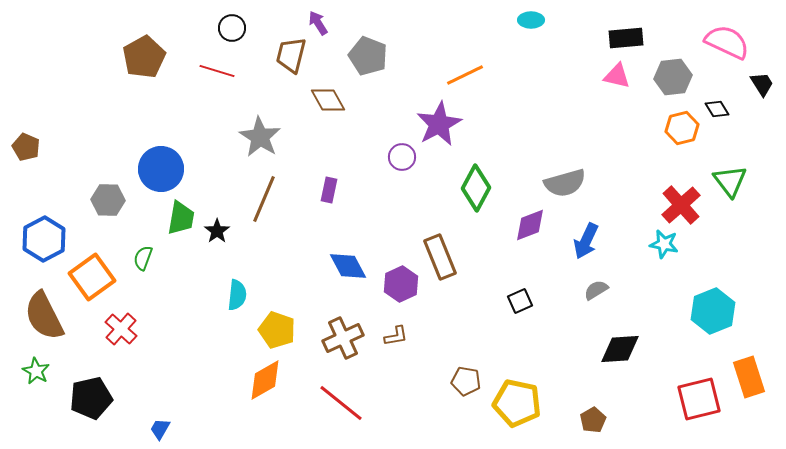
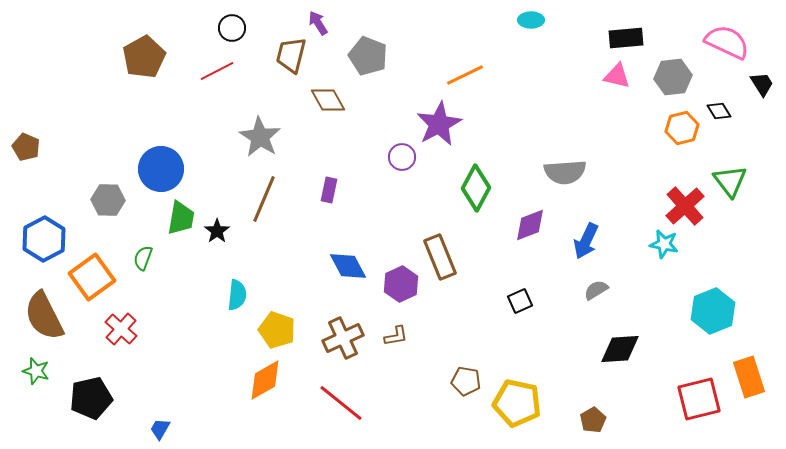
red line at (217, 71): rotated 44 degrees counterclockwise
black diamond at (717, 109): moved 2 px right, 2 px down
gray semicircle at (565, 183): moved 11 px up; rotated 12 degrees clockwise
red cross at (681, 205): moved 4 px right, 1 px down
green star at (36, 371): rotated 12 degrees counterclockwise
